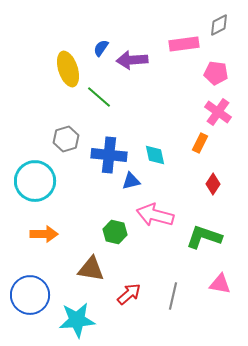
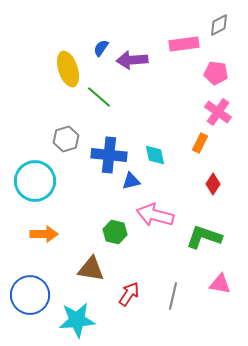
red arrow: rotated 15 degrees counterclockwise
